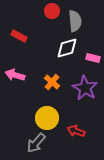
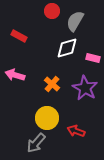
gray semicircle: rotated 145 degrees counterclockwise
orange cross: moved 2 px down
